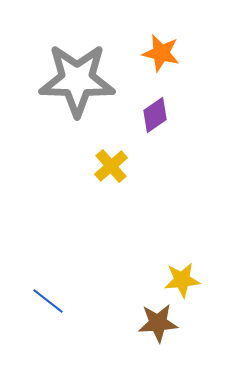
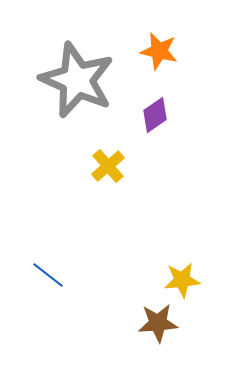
orange star: moved 2 px left, 2 px up
gray star: rotated 22 degrees clockwise
yellow cross: moved 3 px left
blue line: moved 26 px up
